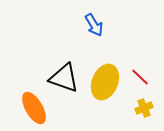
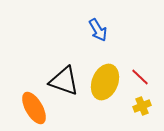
blue arrow: moved 4 px right, 5 px down
black triangle: moved 3 px down
yellow cross: moved 2 px left, 2 px up
